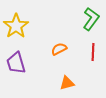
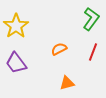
red line: rotated 18 degrees clockwise
purple trapezoid: rotated 20 degrees counterclockwise
